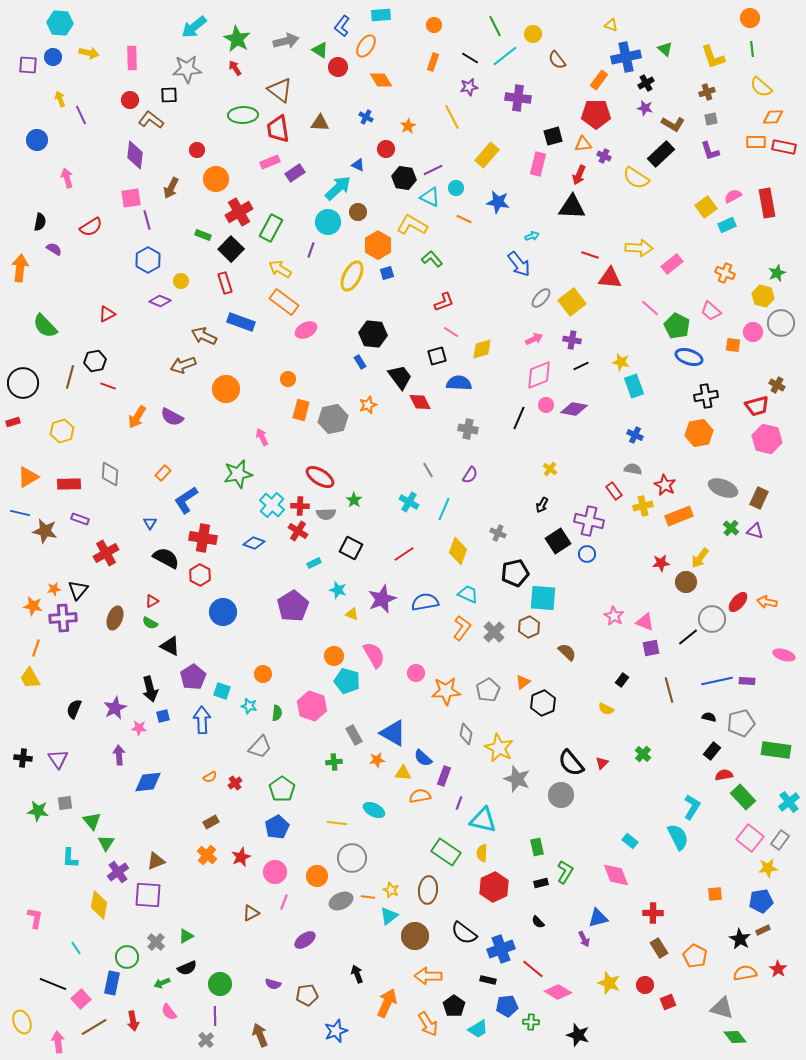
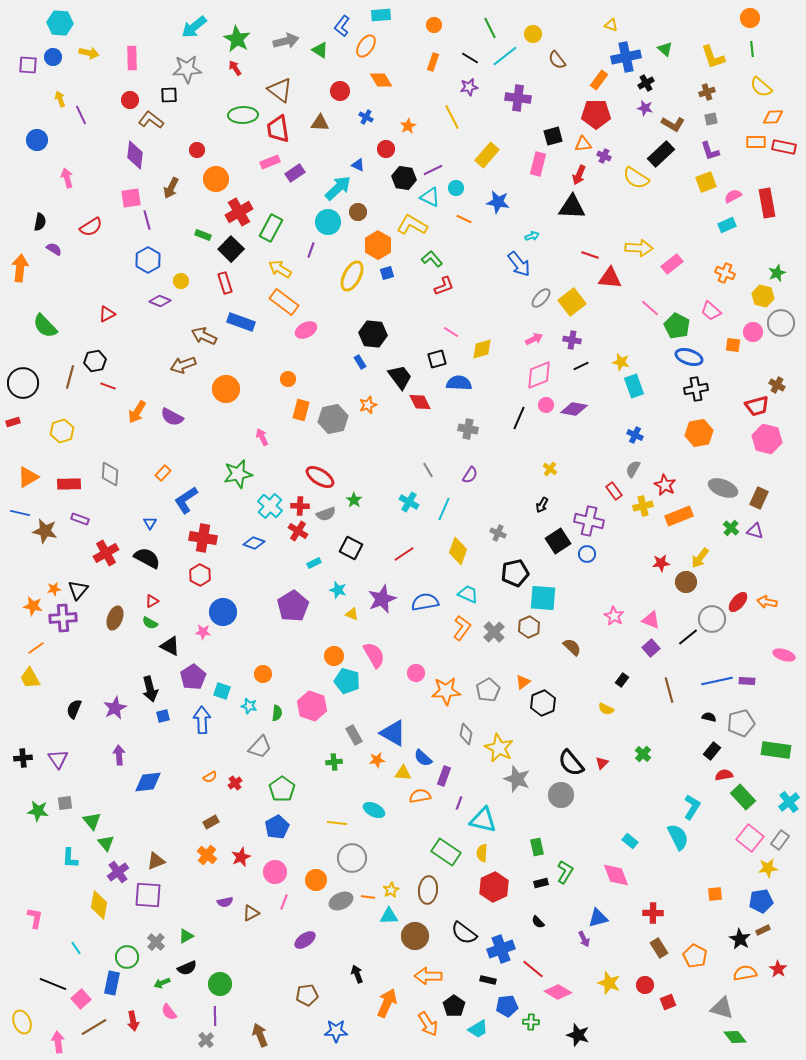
green line at (495, 26): moved 5 px left, 2 px down
red circle at (338, 67): moved 2 px right, 24 px down
yellow square at (706, 207): moved 25 px up; rotated 15 degrees clockwise
red L-shape at (444, 302): moved 16 px up
black square at (437, 356): moved 3 px down
black cross at (706, 396): moved 10 px left, 7 px up
orange arrow at (137, 417): moved 5 px up
gray semicircle at (633, 469): rotated 72 degrees counterclockwise
cyan cross at (272, 505): moved 2 px left, 1 px down
gray semicircle at (326, 514): rotated 18 degrees counterclockwise
black semicircle at (166, 558): moved 19 px left
pink triangle at (645, 622): moved 6 px right, 2 px up
orange line at (36, 648): rotated 36 degrees clockwise
purple square at (651, 648): rotated 30 degrees counterclockwise
brown semicircle at (567, 652): moved 5 px right, 5 px up
pink star at (139, 728): moved 64 px right, 96 px up
black cross at (23, 758): rotated 12 degrees counterclockwise
green triangle at (106, 843): rotated 12 degrees counterclockwise
orange circle at (317, 876): moved 1 px left, 4 px down
yellow star at (391, 890): rotated 21 degrees clockwise
cyan triangle at (389, 916): rotated 36 degrees clockwise
purple semicircle at (273, 984): moved 48 px left, 82 px up; rotated 28 degrees counterclockwise
blue star at (336, 1031): rotated 20 degrees clockwise
